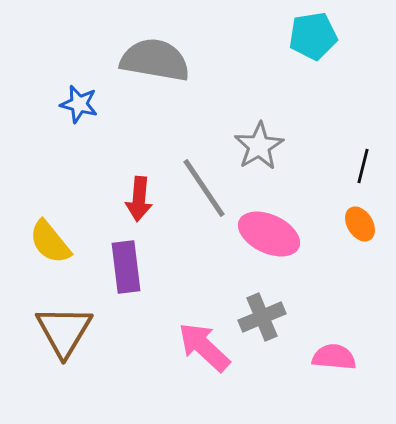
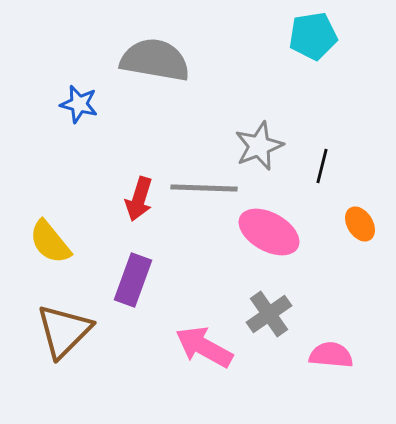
gray star: rotated 9 degrees clockwise
black line: moved 41 px left
gray line: rotated 54 degrees counterclockwise
red arrow: rotated 12 degrees clockwise
pink ellipse: moved 2 px up; rotated 4 degrees clockwise
purple rectangle: moved 7 px right, 13 px down; rotated 27 degrees clockwise
gray cross: moved 7 px right, 3 px up; rotated 12 degrees counterclockwise
brown triangle: rotated 14 degrees clockwise
pink arrow: rotated 14 degrees counterclockwise
pink semicircle: moved 3 px left, 2 px up
